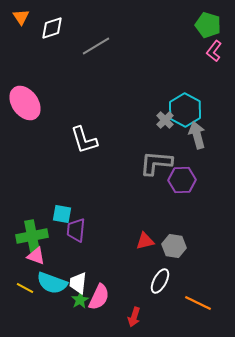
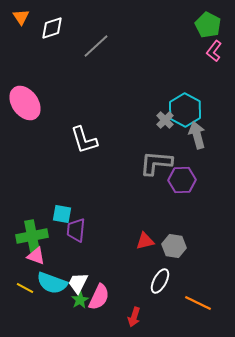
green pentagon: rotated 10 degrees clockwise
gray line: rotated 12 degrees counterclockwise
white trapezoid: rotated 20 degrees clockwise
